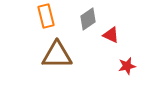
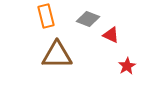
gray diamond: rotated 55 degrees clockwise
red star: rotated 18 degrees counterclockwise
